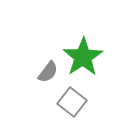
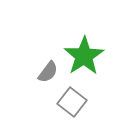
green star: moved 1 px right, 1 px up
